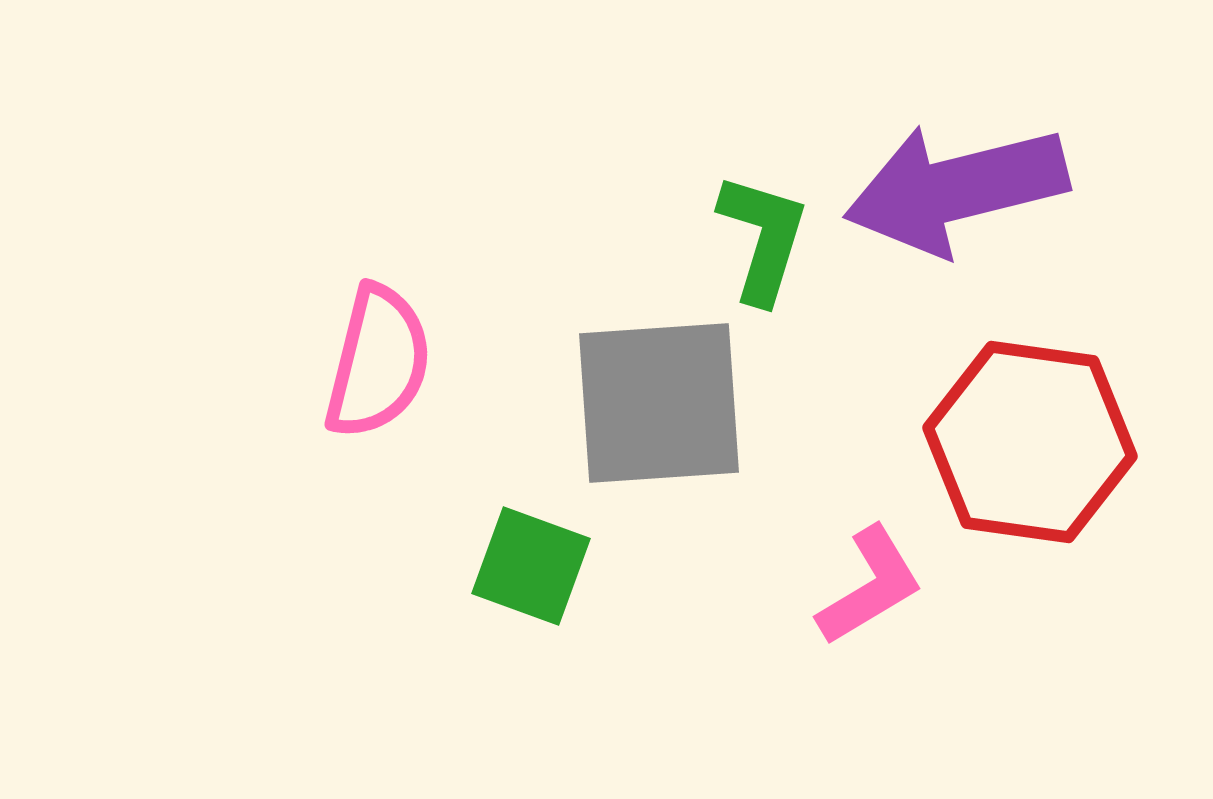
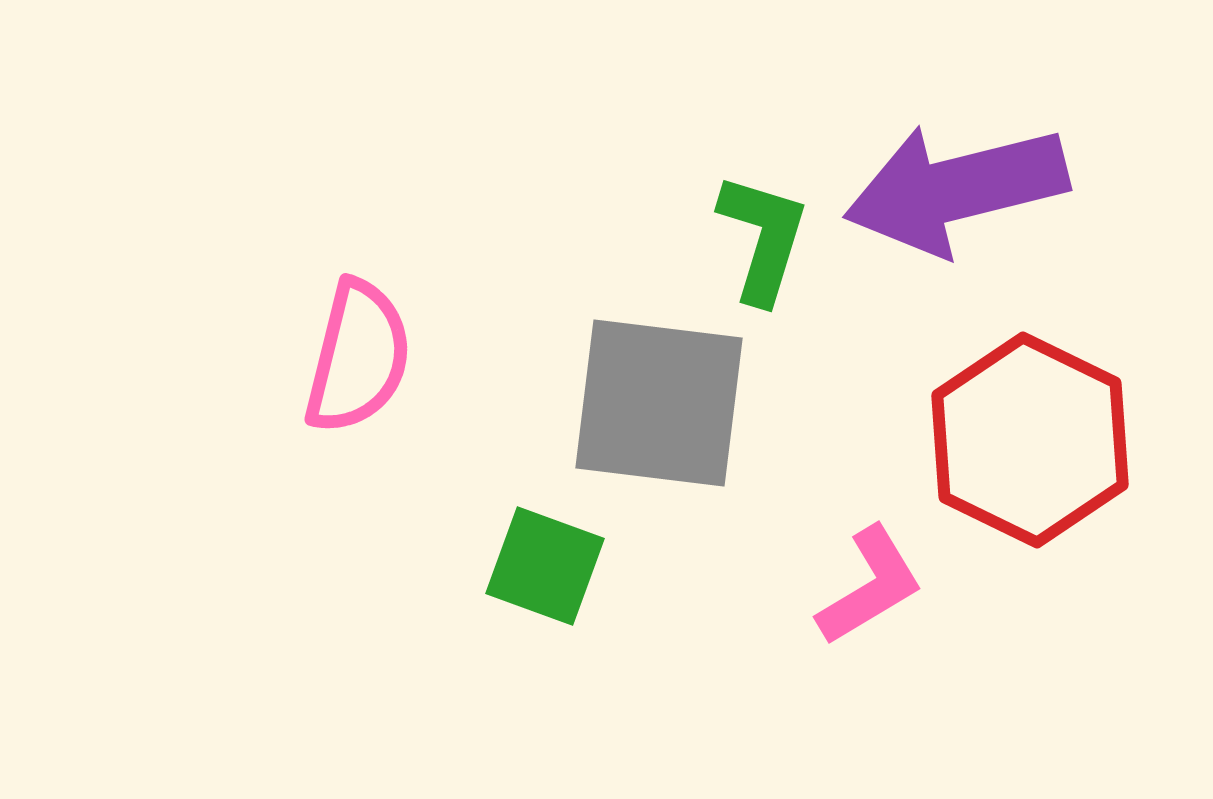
pink semicircle: moved 20 px left, 5 px up
gray square: rotated 11 degrees clockwise
red hexagon: moved 2 px up; rotated 18 degrees clockwise
green square: moved 14 px right
